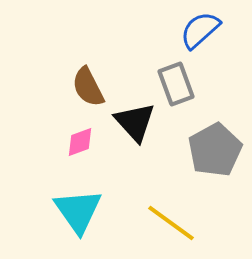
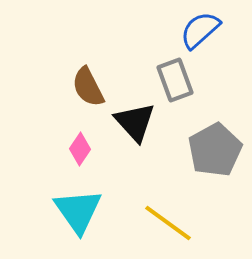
gray rectangle: moved 1 px left, 4 px up
pink diamond: moved 7 px down; rotated 36 degrees counterclockwise
yellow line: moved 3 px left
